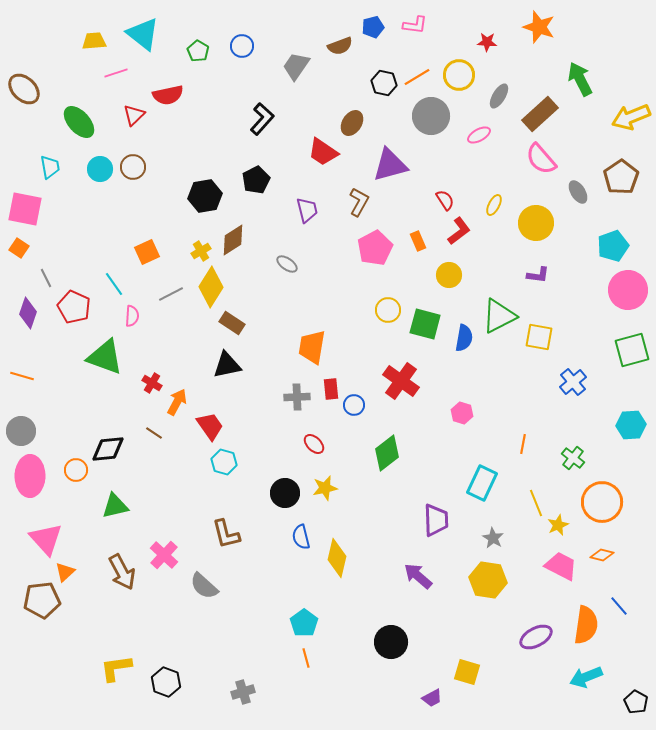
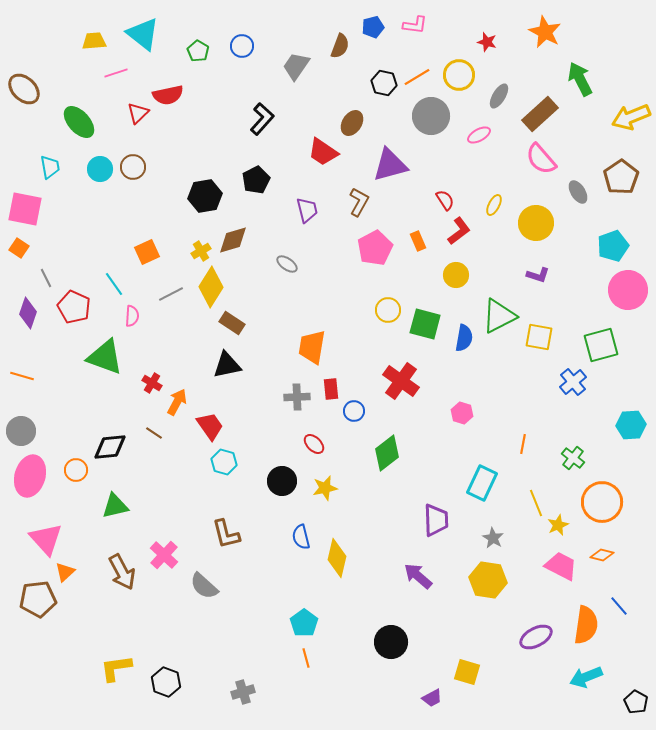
orange star at (539, 27): moved 6 px right, 5 px down; rotated 8 degrees clockwise
red star at (487, 42): rotated 12 degrees clockwise
brown semicircle at (340, 46): rotated 50 degrees counterclockwise
red triangle at (134, 115): moved 4 px right, 2 px up
brown diamond at (233, 240): rotated 16 degrees clockwise
yellow circle at (449, 275): moved 7 px right
purple L-shape at (538, 275): rotated 10 degrees clockwise
green square at (632, 350): moved 31 px left, 5 px up
blue circle at (354, 405): moved 6 px down
black diamond at (108, 449): moved 2 px right, 2 px up
pink ellipse at (30, 476): rotated 15 degrees clockwise
black circle at (285, 493): moved 3 px left, 12 px up
brown pentagon at (42, 600): moved 4 px left, 1 px up
